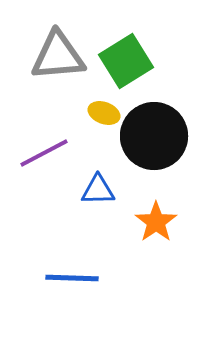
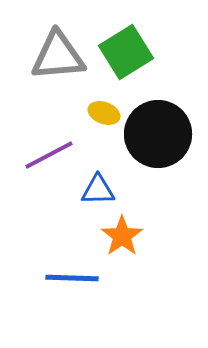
green square: moved 9 px up
black circle: moved 4 px right, 2 px up
purple line: moved 5 px right, 2 px down
orange star: moved 34 px left, 14 px down
